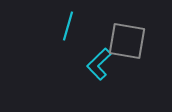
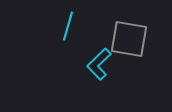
gray square: moved 2 px right, 2 px up
